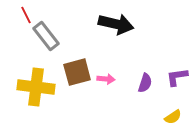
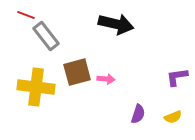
red line: rotated 42 degrees counterclockwise
purple semicircle: moved 7 px left, 31 px down
yellow semicircle: rotated 12 degrees clockwise
